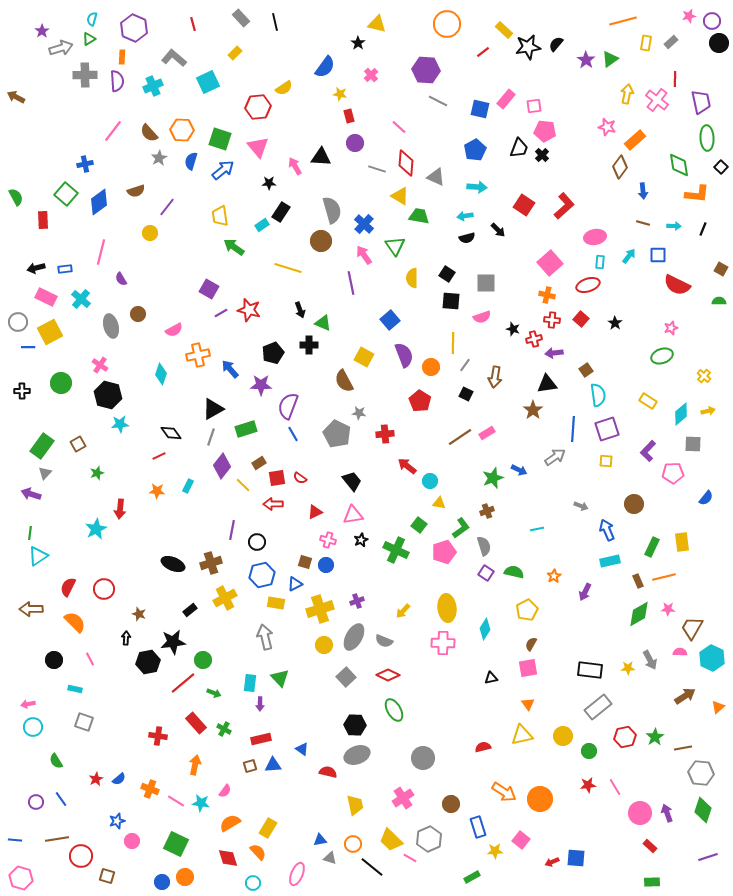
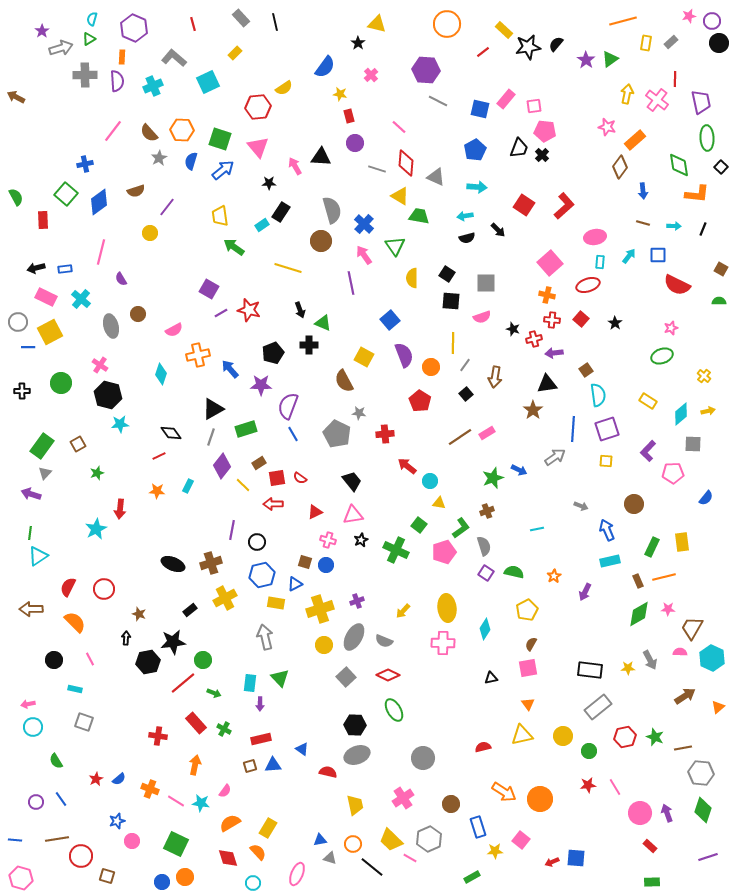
black square at (466, 394): rotated 24 degrees clockwise
green star at (655, 737): rotated 18 degrees counterclockwise
